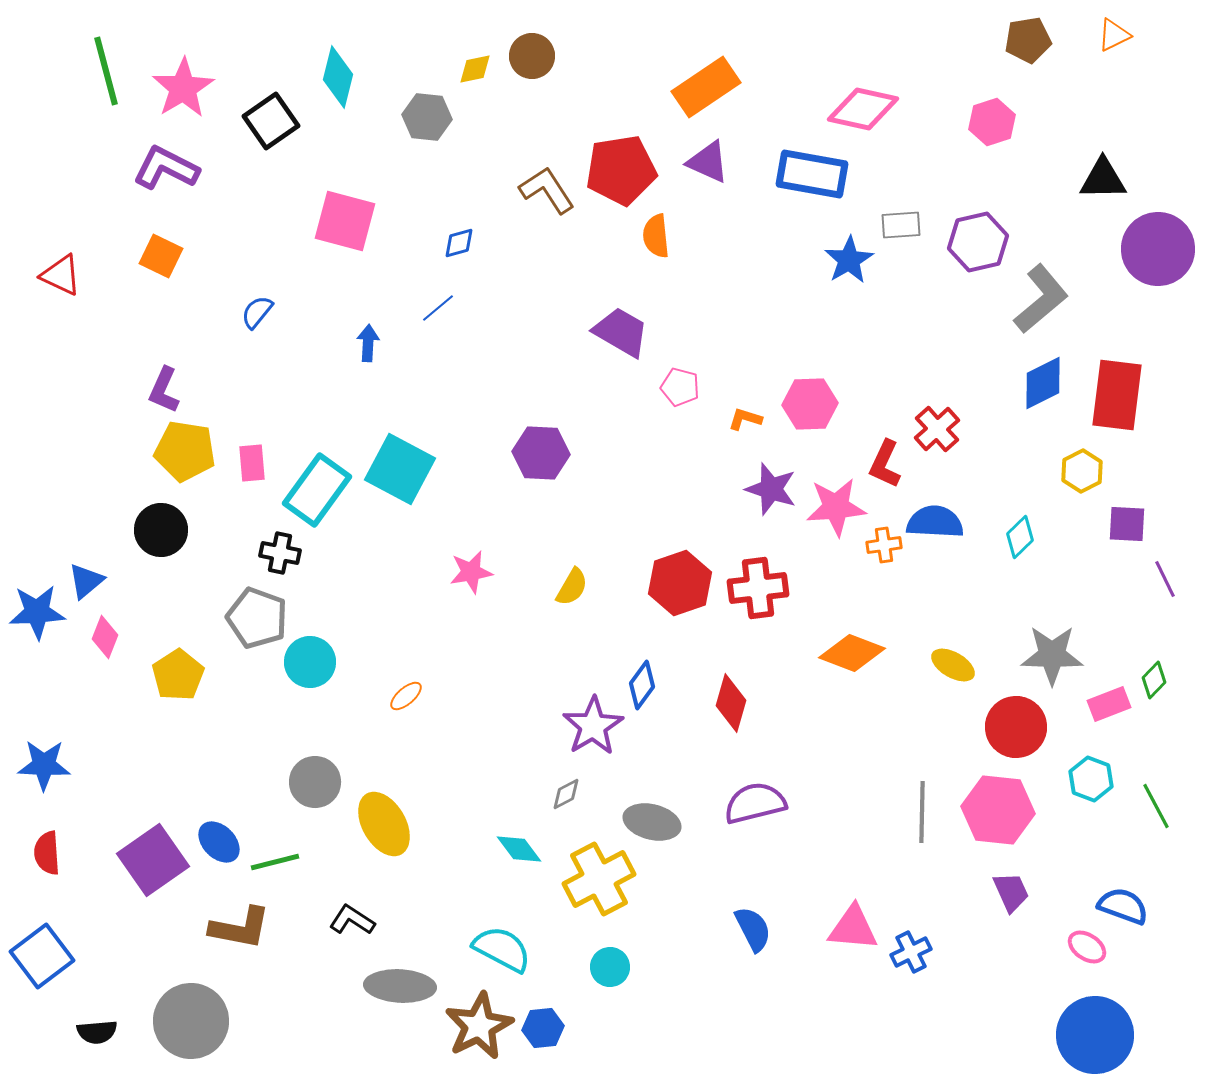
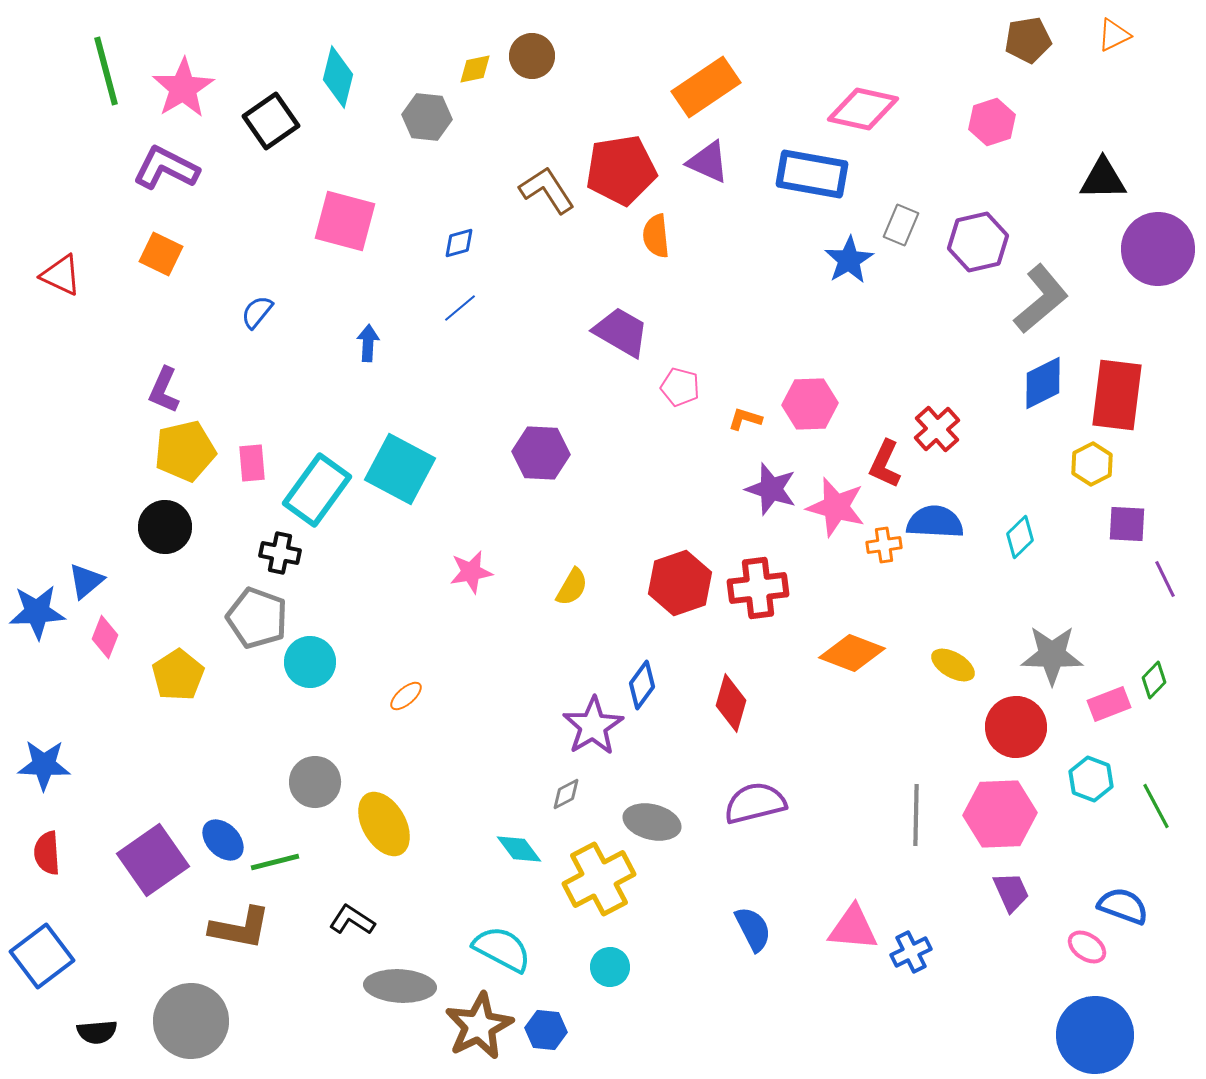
gray rectangle at (901, 225): rotated 63 degrees counterclockwise
orange square at (161, 256): moved 2 px up
blue line at (438, 308): moved 22 px right
yellow pentagon at (185, 451): rotated 22 degrees counterclockwise
yellow hexagon at (1082, 471): moved 10 px right, 7 px up
pink star at (836, 507): rotated 20 degrees clockwise
black circle at (161, 530): moved 4 px right, 3 px up
pink hexagon at (998, 810): moved 2 px right, 4 px down; rotated 8 degrees counterclockwise
gray line at (922, 812): moved 6 px left, 3 px down
blue ellipse at (219, 842): moved 4 px right, 2 px up
blue hexagon at (543, 1028): moved 3 px right, 2 px down; rotated 12 degrees clockwise
